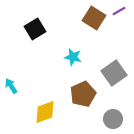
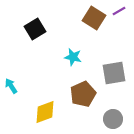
gray square: rotated 25 degrees clockwise
